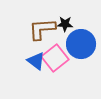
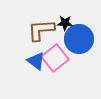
black star: moved 1 px up
brown L-shape: moved 1 px left, 1 px down
blue circle: moved 2 px left, 5 px up
